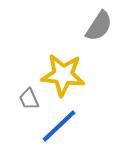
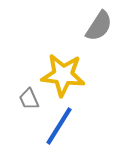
blue line: rotated 15 degrees counterclockwise
